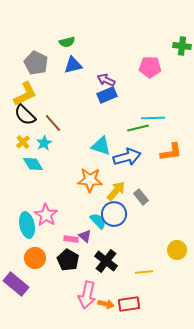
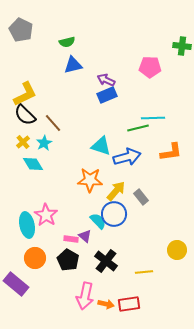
gray pentagon: moved 15 px left, 33 px up
pink arrow: moved 2 px left, 1 px down
